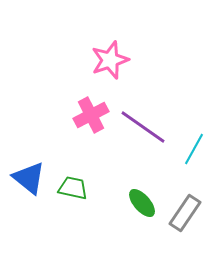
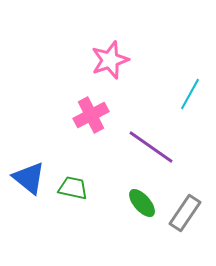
purple line: moved 8 px right, 20 px down
cyan line: moved 4 px left, 55 px up
